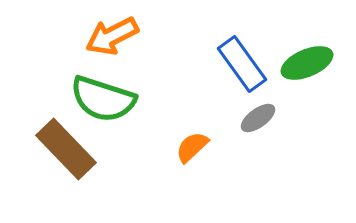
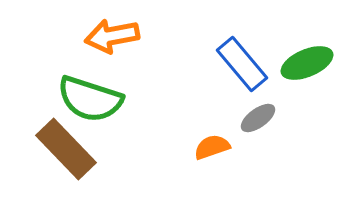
orange arrow: rotated 16 degrees clockwise
blue rectangle: rotated 4 degrees counterclockwise
green semicircle: moved 13 px left
orange semicircle: moved 20 px right; rotated 24 degrees clockwise
